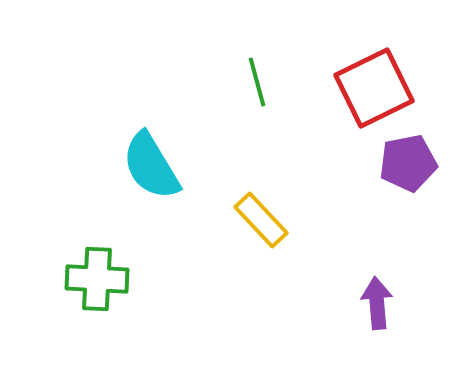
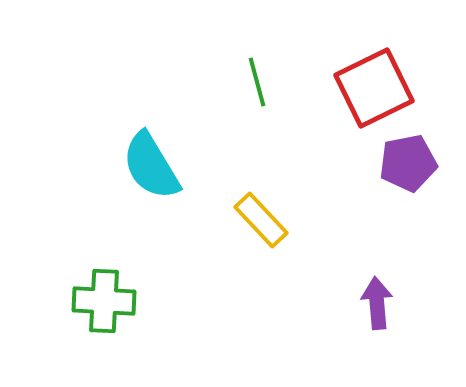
green cross: moved 7 px right, 22 px down
